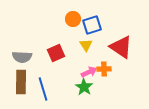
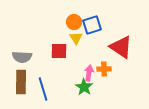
orange circle: moved 1 px right, 3 px down
yellow triangle: moved 10 px left, 7 px up
red square: moved 3 px right, 2 px up; rotated 24 degrees clockwise
pink arrow: moved 1 px down; rotated 56 degrees counterclockwise
